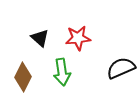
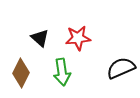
brown diamond: moved 2 px left, 4 px up
